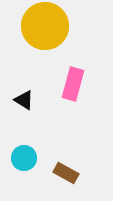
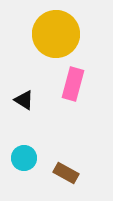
yellow circle: moved 11 px right, 8 px down
